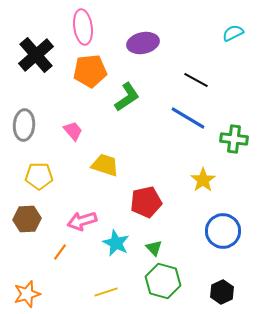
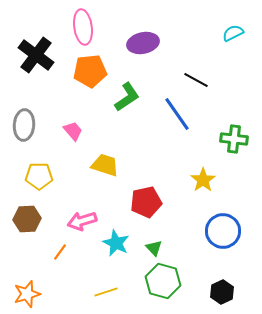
black cross: rotated 12 degrees counterclockwise
blue line: moved 11 px left, 4 px up; rotated 24 degrees clockwise
